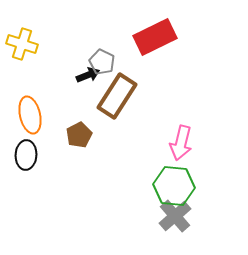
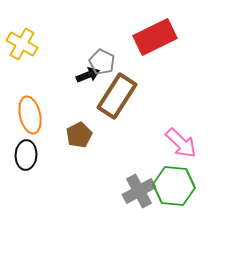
yellow cross: rotated 12 degrees clockwise
pink arrow: rotated 60 degrees counterclockwise
gray cross: moved 36 px left, 25 px up; rotated 12 degrees clockwise
